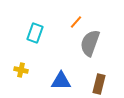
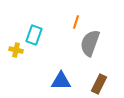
orange line: rotated 24 degrees counterclockwise
cyan rectangle: moved 1 px left, 2 px down
yellow cross: moved 5 px left, 20 px up
brown rectangle: rotated 12 degrees clockwise
